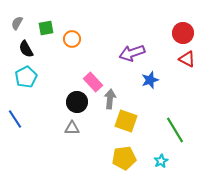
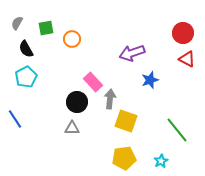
green line: moved 2 px right; rotated 8 degrees counterclockwise
